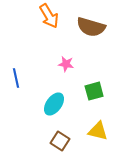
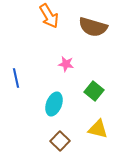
brown semicircle: moved 2 px right
green square: rotated 36 degrees counterclockwise
cyan ellipse: rotated 15 degrees counterclockwise
yellow triangle: moved 2 px up
brown square: rotated 12 degrees clockwise
